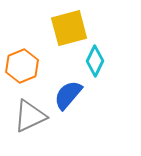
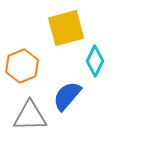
yellow square: moved 3 px left
blue semicircle: moved 1 px left, 1 px down
gray triangle: rotated 24 degrees clockwise
